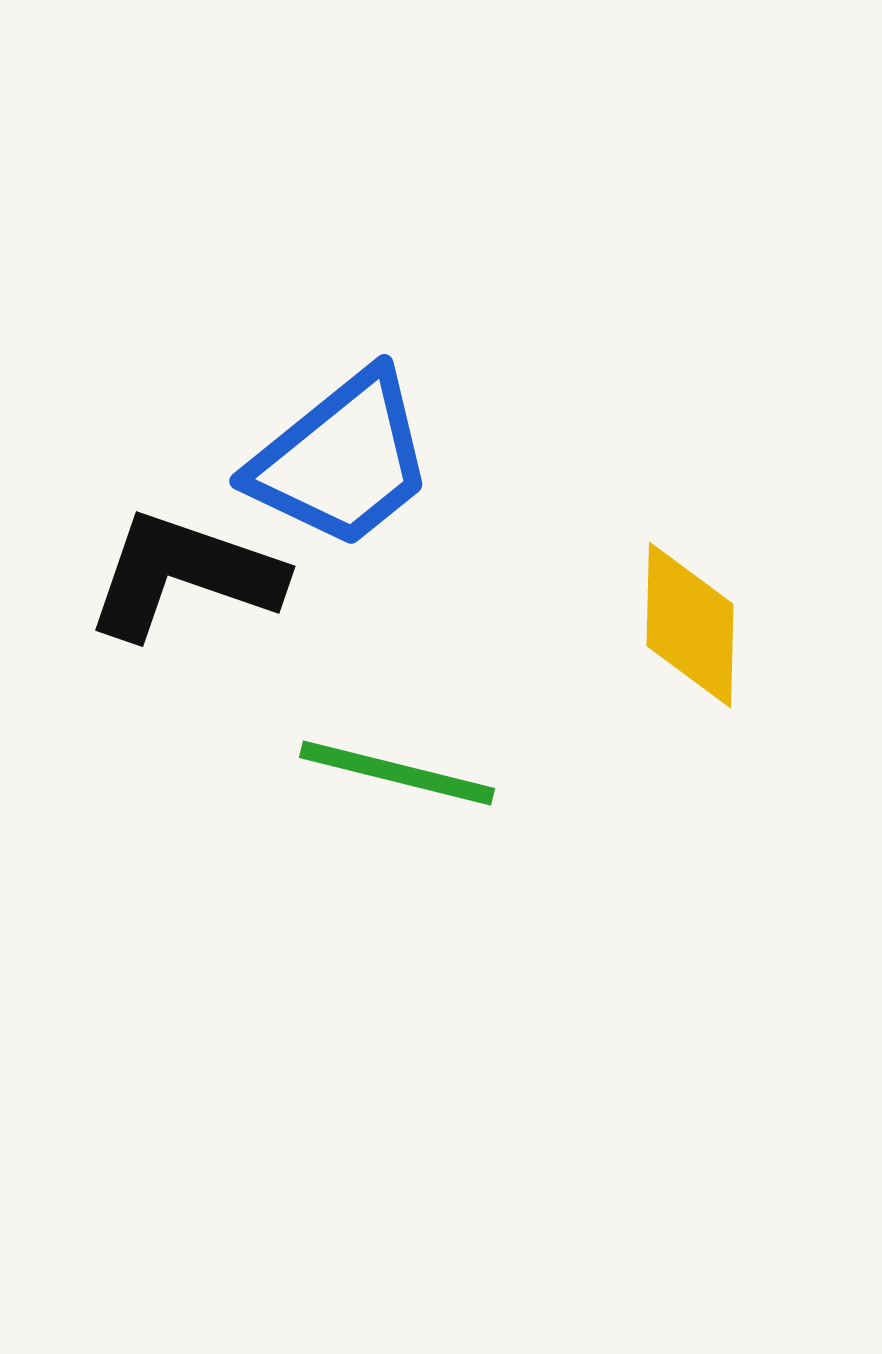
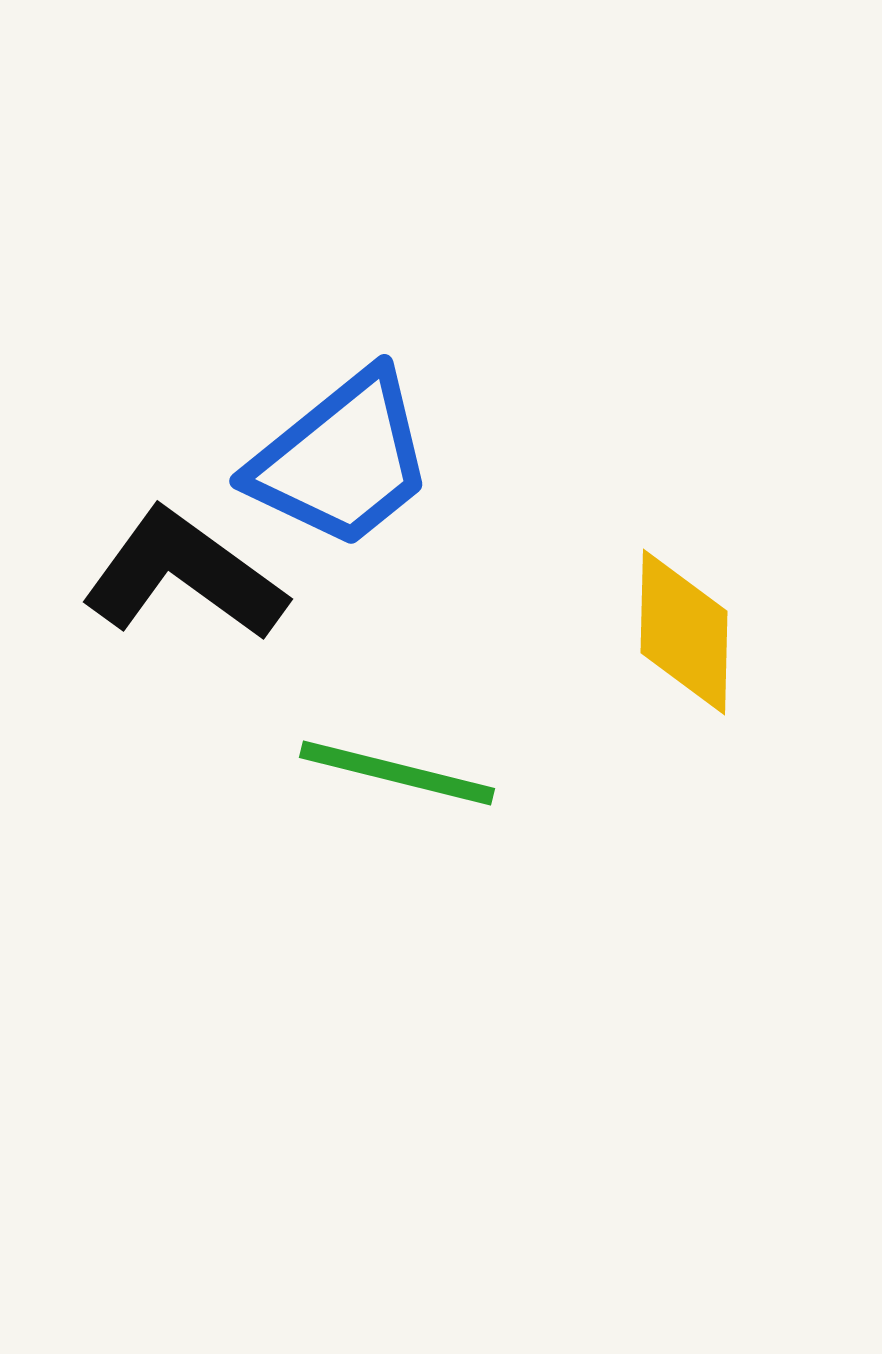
black L-shape: rotated 17 degrees clockwise
yellow diamond: moved 6 px left, 7 px down
